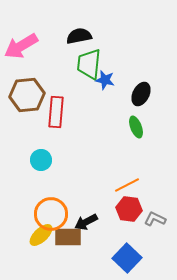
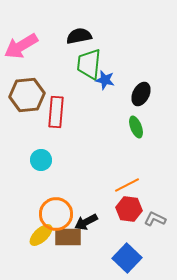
orange circle: moved 5 px right
